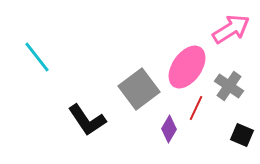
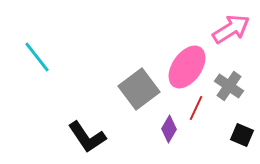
black L-shape: moved 17 px down
